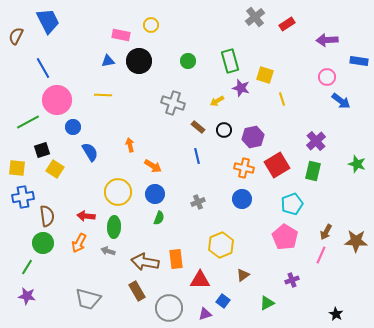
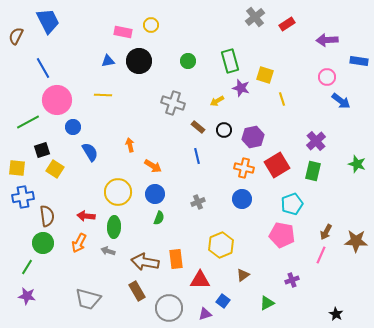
pink rectangle at (121, 35): moved 2 px right, 3 px up
pink pentagon at (285, 237): moved 3 px left, 2 px up; rotated 20 degrees counterclockwise
